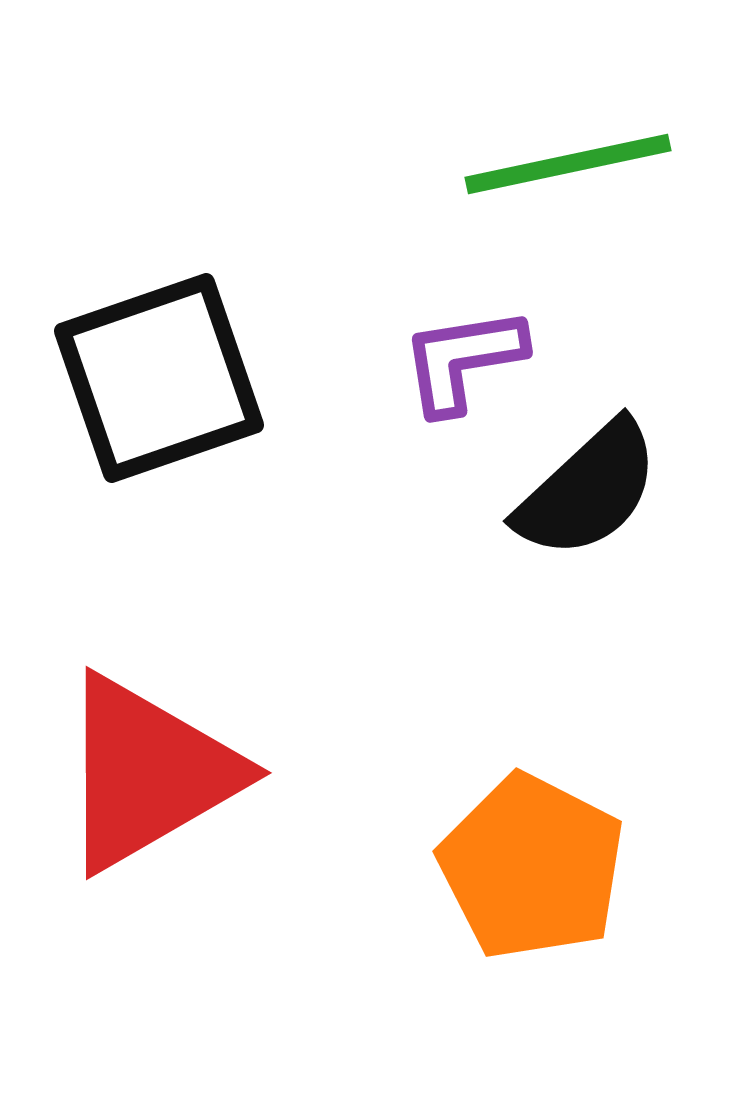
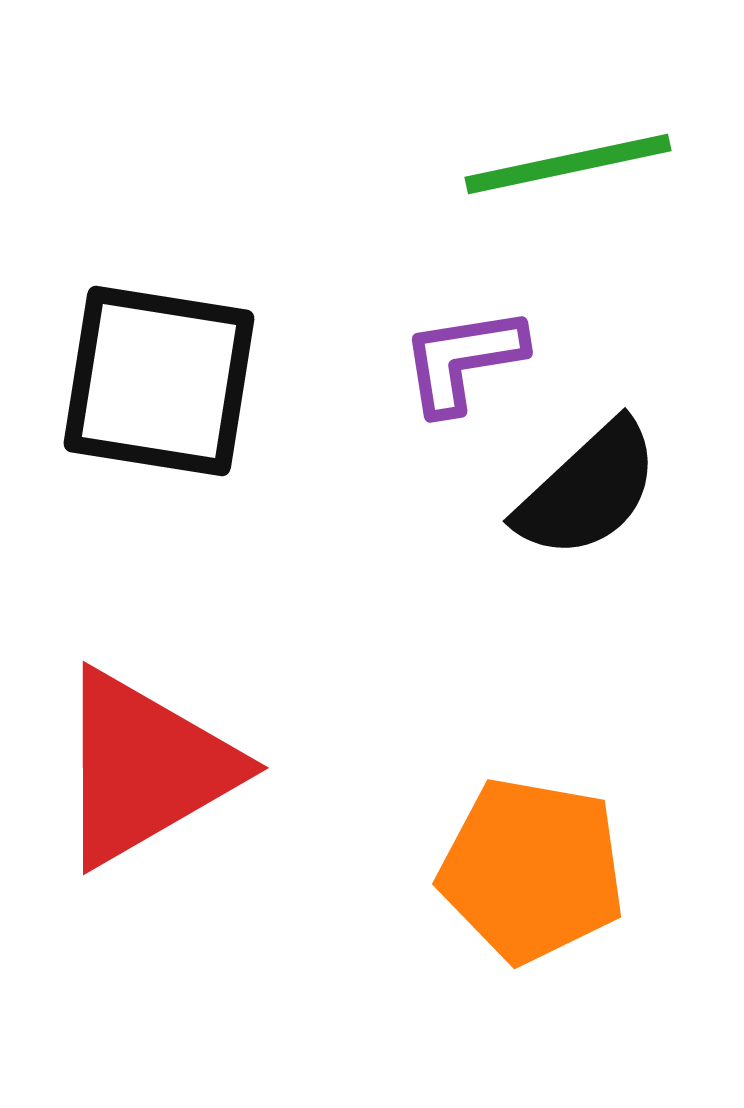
black square: moved 3 px down; rotated 28 degrees clockwise
red triangle: moved 3 px left, 5 px up
orange pentagon: moved 3 px down; rotated 17 degrees counterclockwise
